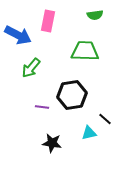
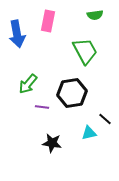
blue arrow: moved 1 px left, 1 px up; rotated 52 degrees clockwise
green trapezoid: rotated 60 degrees clockwise
green arrow: moved 3 px left, 16 px down
black hexagon: moved 2 px up
